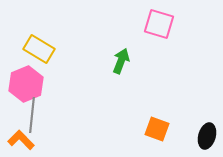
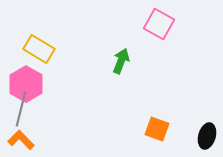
pink square: rotated 12 degrees clockwise
pink hexagon: rotated 8 degrees counterclockwise
gray line: moved 11 px left, 6 px up; rotated 8 degrees clockwise
